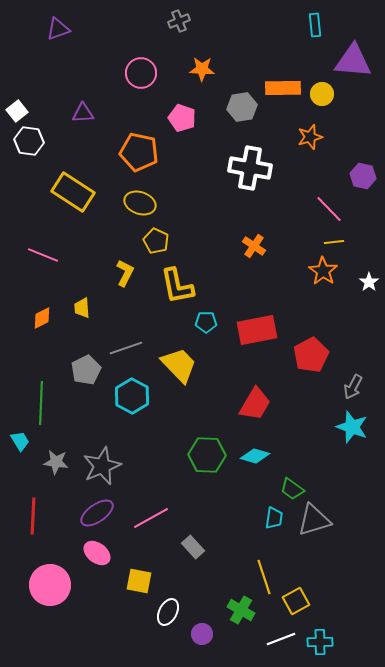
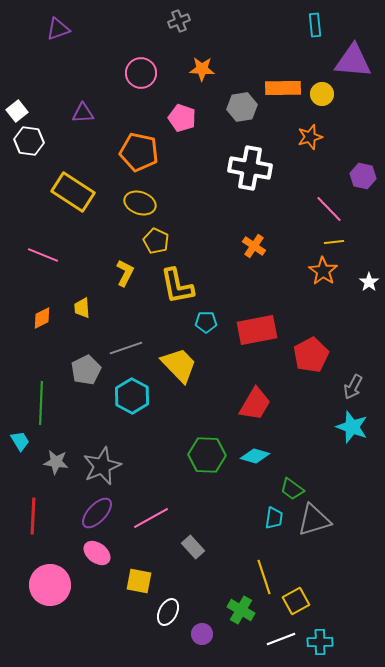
purple ellipse at (97, 513): rotated 12 degrees counterclockwise
